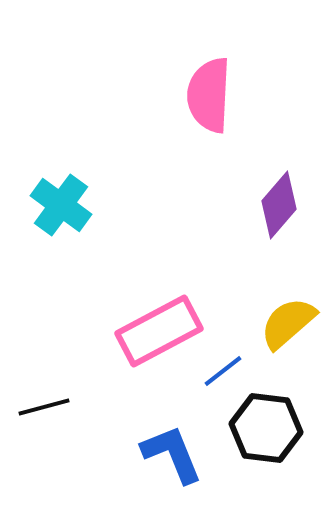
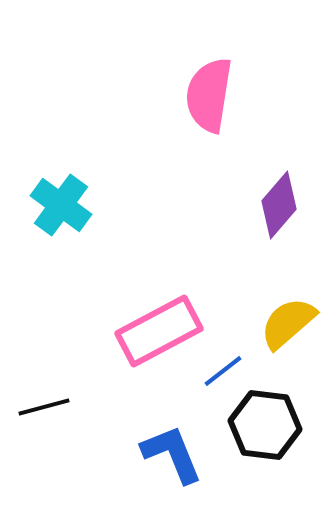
pink semicircle: rotated 6 degrees clockwise
black hexagon: moved 1 px left, 3 px up
